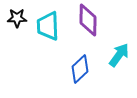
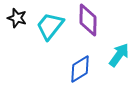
black star: rotated 18 degrees clockwise
cyan trapezoid: moved 2 px right; rotated 40 degrees clockwise
blue diamond: rotated 12 degrees clockwise
